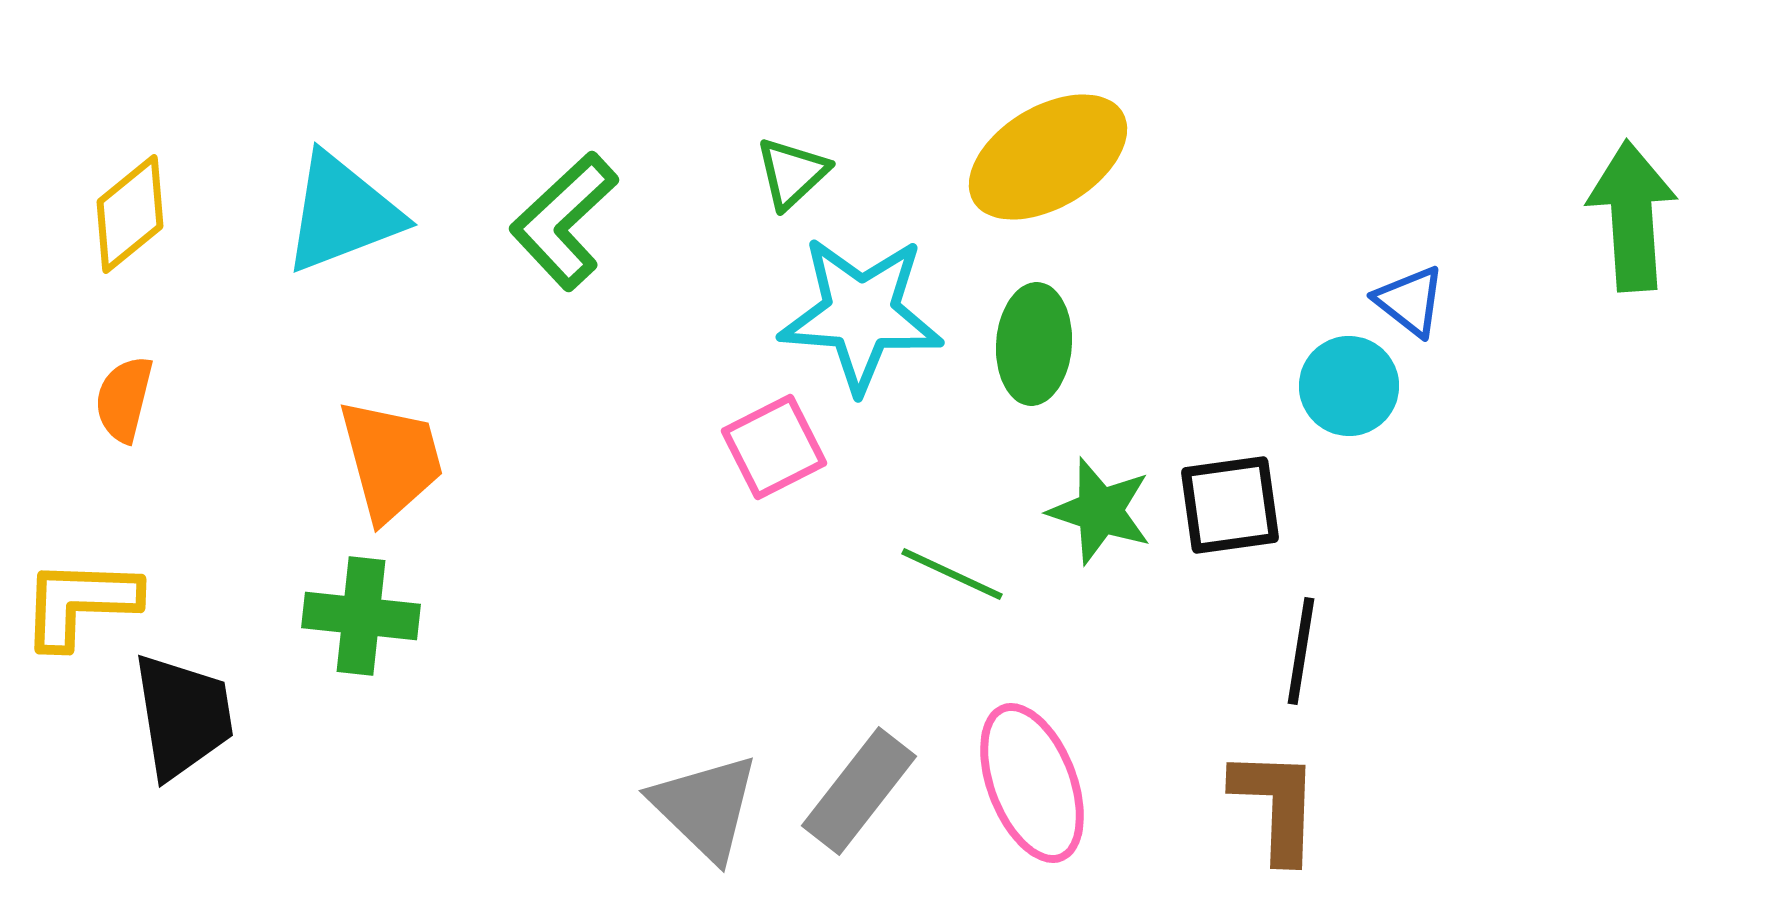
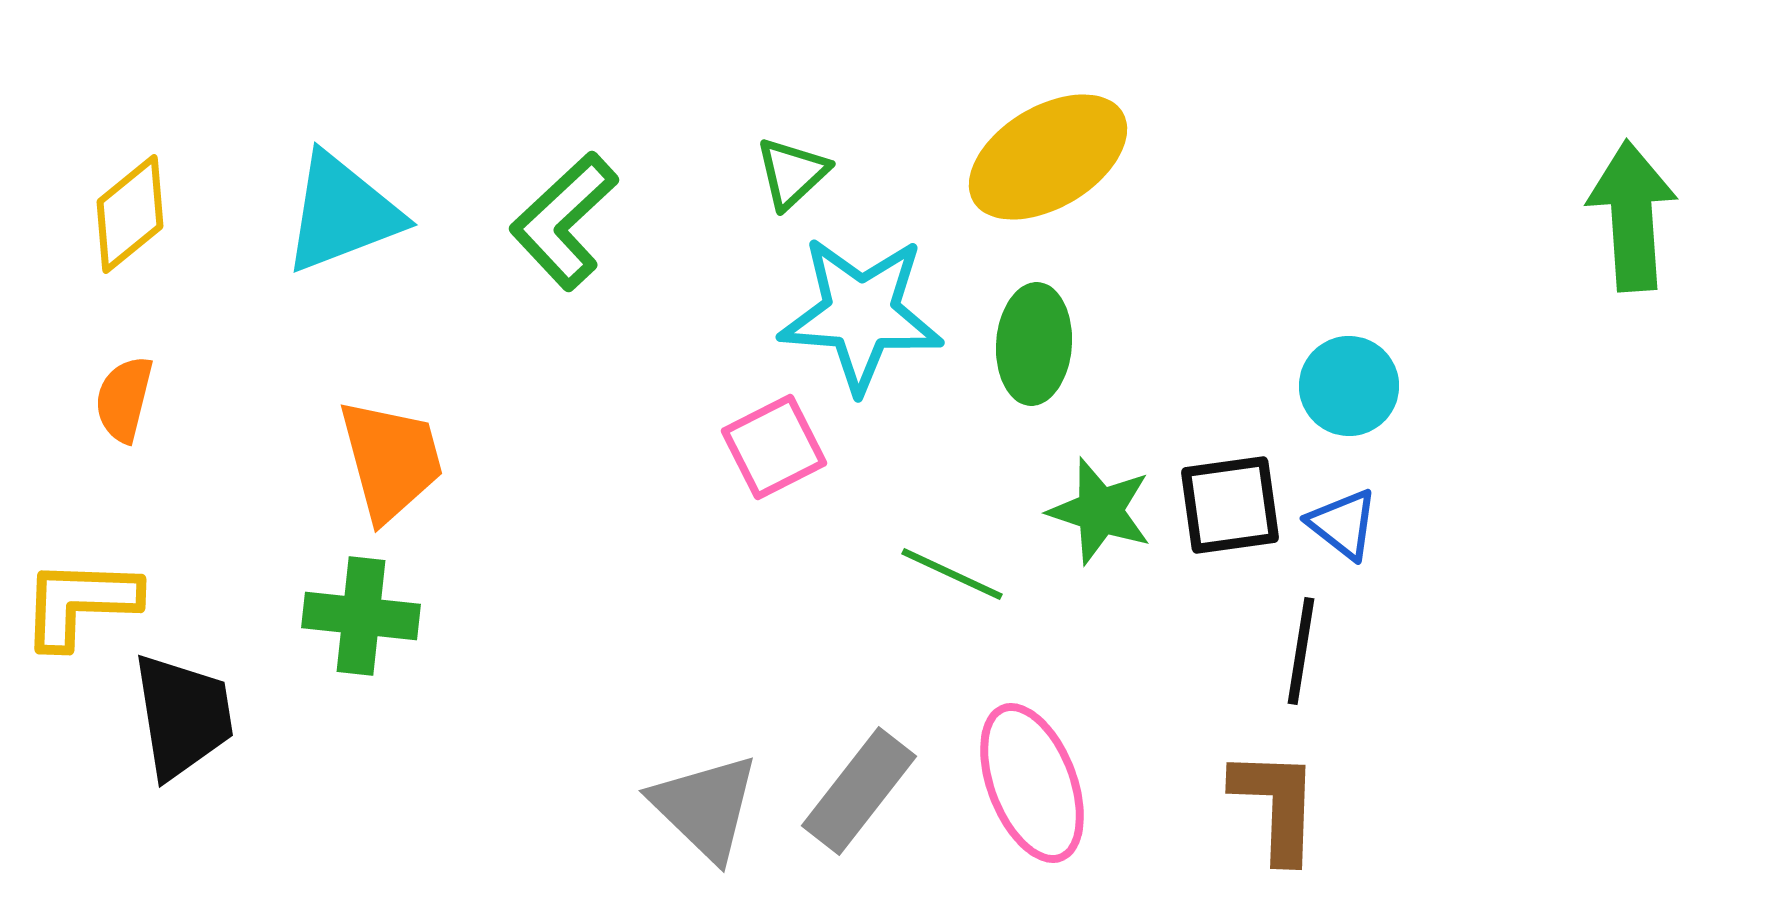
blue triangle: moved 67 px left, 223 px down
